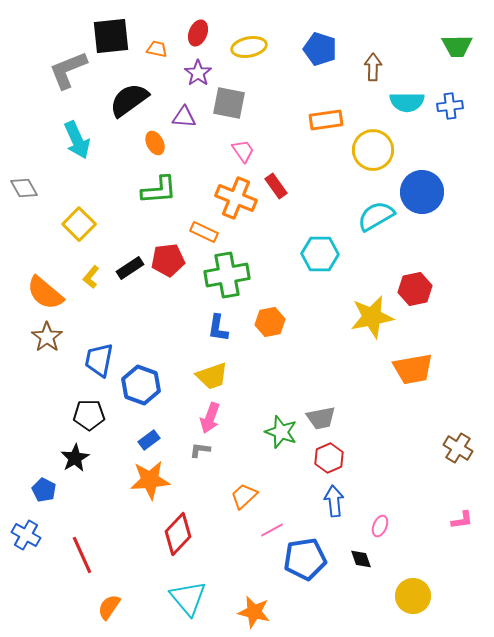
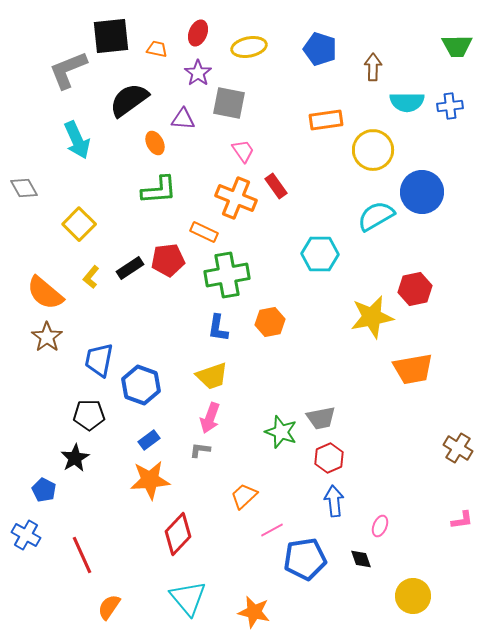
purple triangle at (184, 117): moved 1 px left, 2 px down
